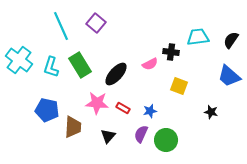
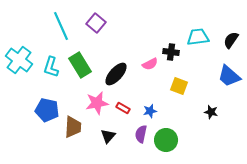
pink star: rotated 15 degrees counterclockwise
purple semicircle: rotated 12 degrees counterclockwise
